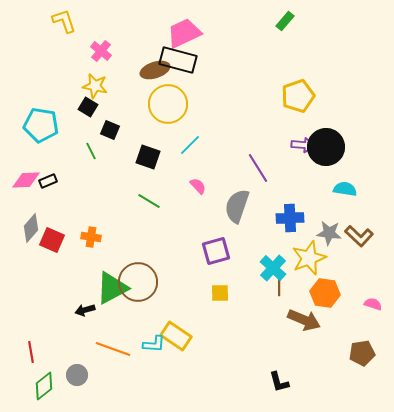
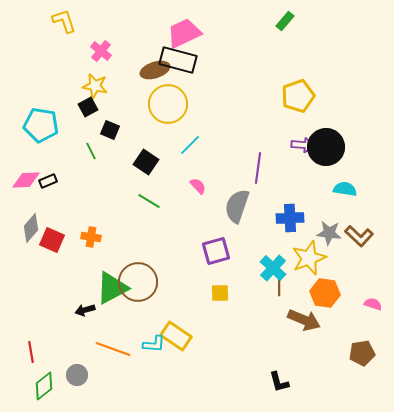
black square at (88, 107): rotated 30 degrees clockwise
black square at (148, 157): moved 2 px left, 5 px down; rotated 15 degrees clockwise
purple line at (258, 168): rotated 40 degrees clockwise
